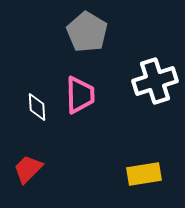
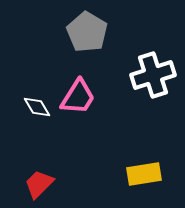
white cross: moved 2 px left, 6 px up
pink trapezoid: moved 2 px left, 2 px down; rotated 33 degrees clockwise
white diamond: rotated 28 degrees counterclockwise
red trapezoid: moved 11 px right, 15 px down
